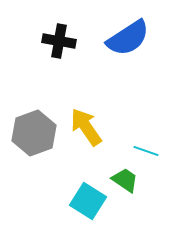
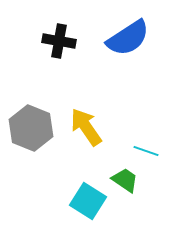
gray hexagon: moved 3 px left, 5 px up; rotated 18 degrees counterclockwise
